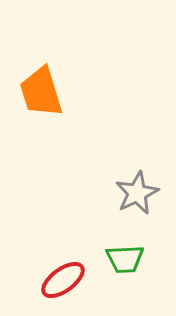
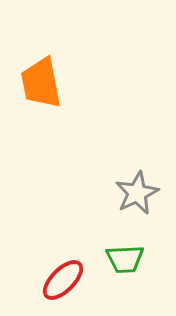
orange trapezoid: moved 9 px up; rotated 6 degrees clockwise
red ellipse: rotated 9 degrees counterclockwise
